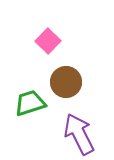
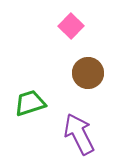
pink square: moved 23 px right, 15 px up
brown circle: moved 22 px right, 9 px up
